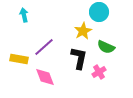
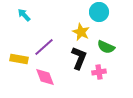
cyan arrow: rotated 32 degrees counterclockwise
yellow star: moved 2 px left, 1 px down; rotated 18 degrees counterclockwise
black L-shape: rotated 10 degrees clockwise
pink cross: rotated 24 degrees clockwise
